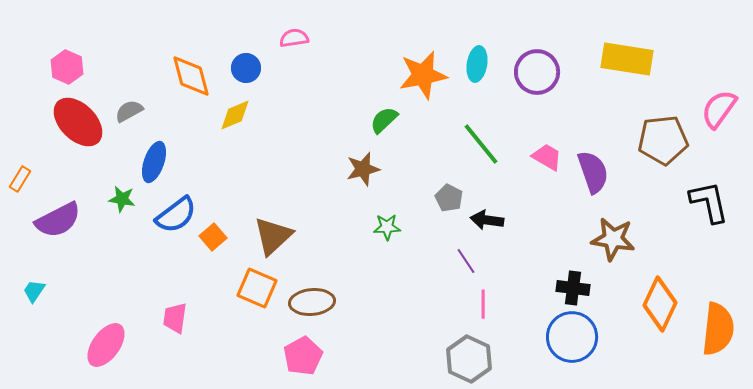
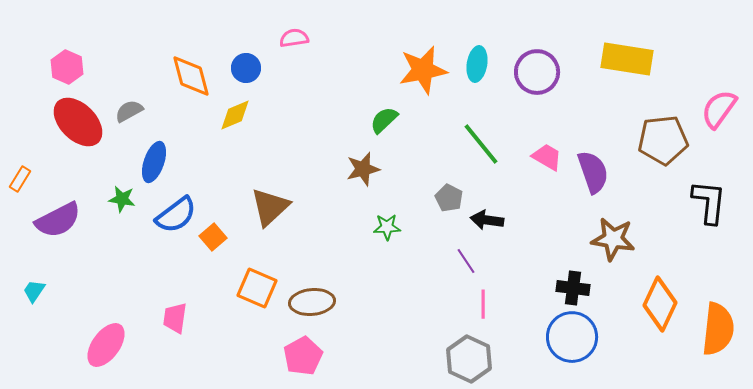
orange star at (423, 75): moved 5 px up
black L-shape at (709, 202): rotated 18 degrees clockwise
brown triangle at (273, 236): moved 3 px left, 29 px up
